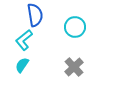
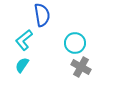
blue semicircle: moved 7 px right
cyan circle: moved 16 px down
gray cross: moved 7 px right; rotated 18 degrees counterclockwise
